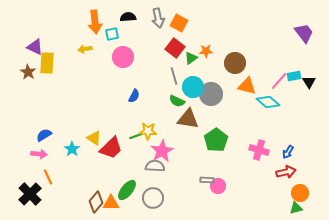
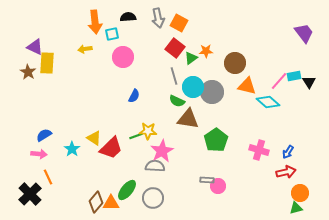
gray circle at (211, 94): moved 1 px right, 2 px up
